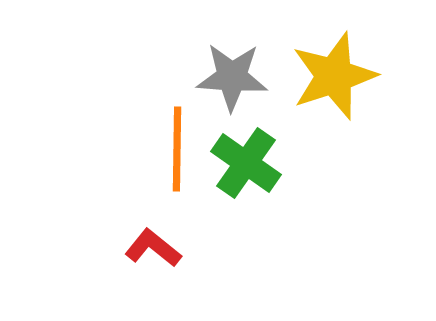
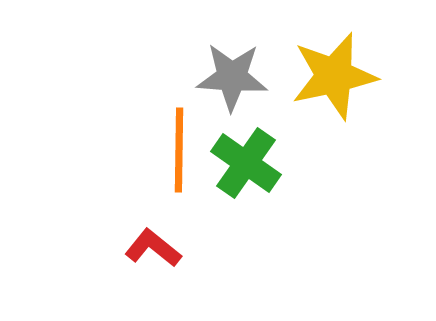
yellow star: rotated 6 degrees clockwise
orange line: moved 2 px right, 1 px down
